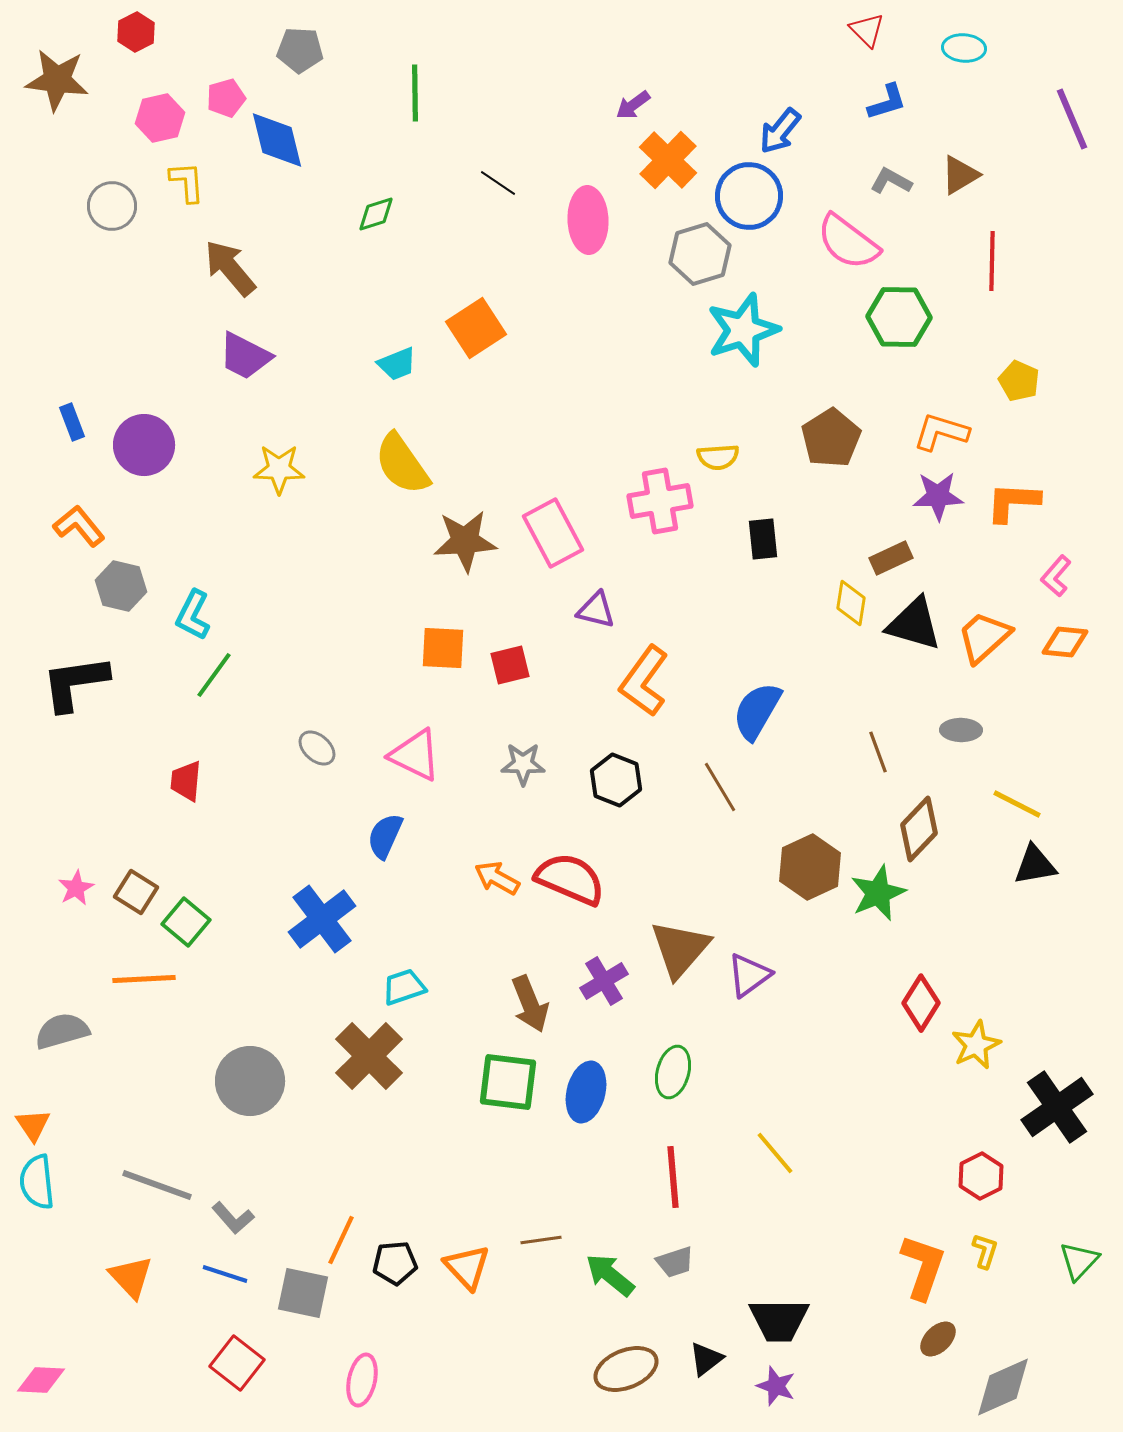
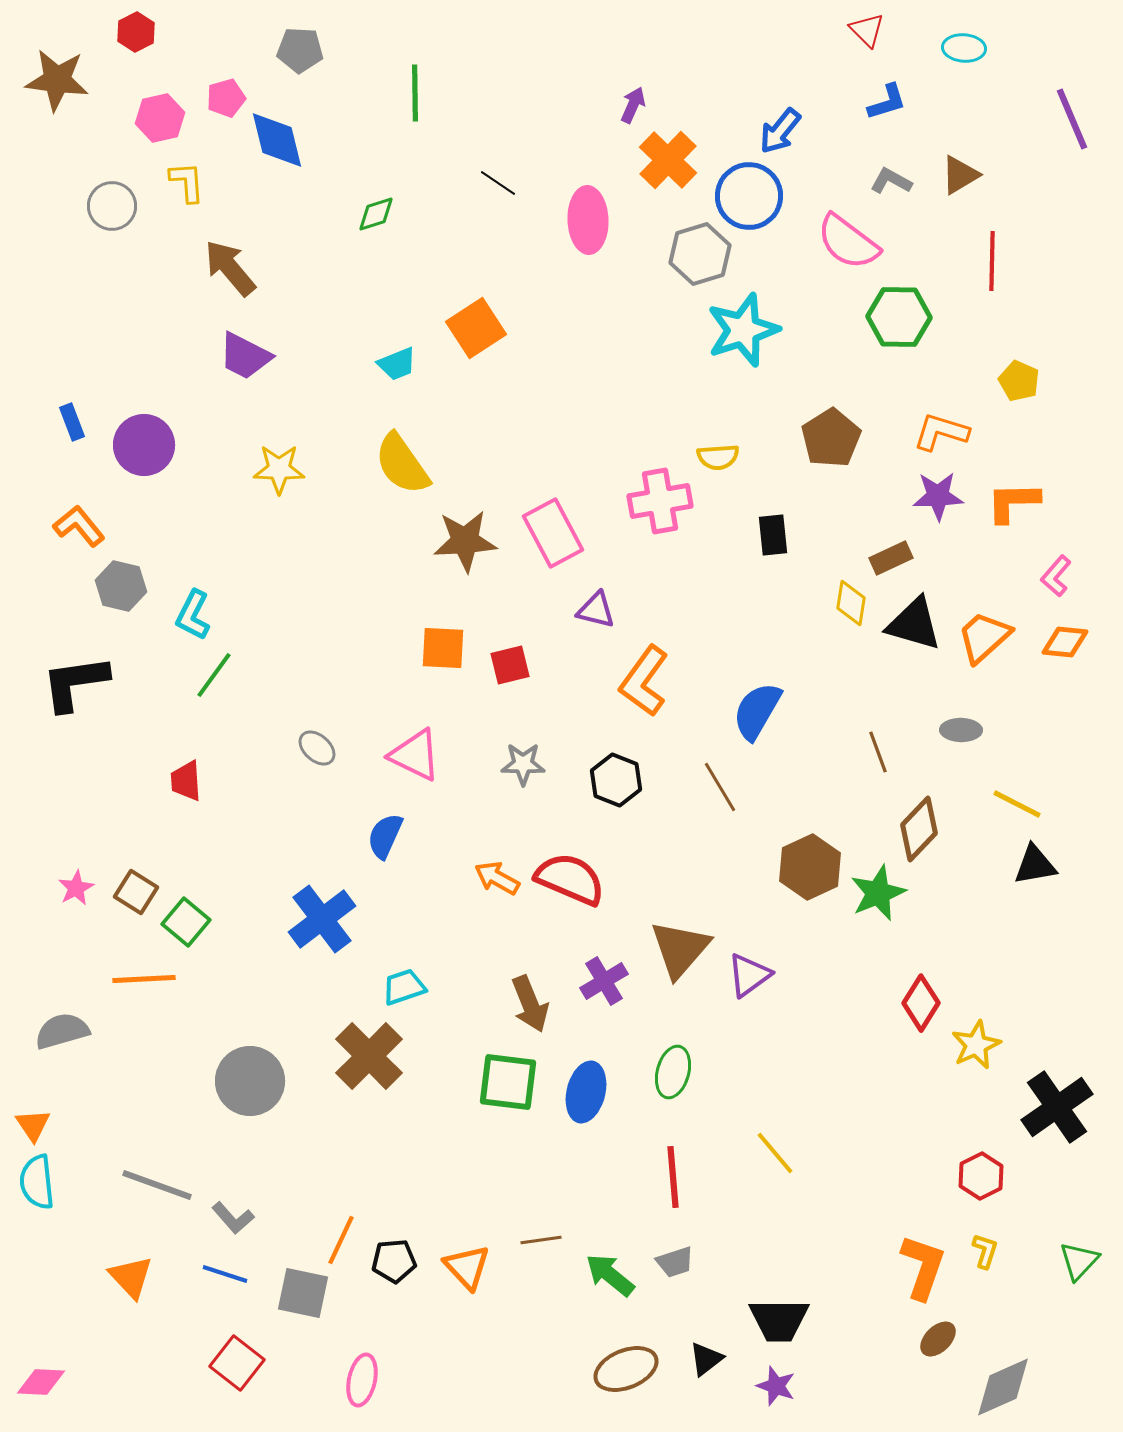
purple arrow at (633, 105): rotated 150 degrees clockwise
orange L-shape at (1013, 502): rotated 4 degrees counterclockwise
black rectangle at (763, 539): moved 10 px right, 4 px up
red trapezoid at (186, 781): rotated 9 degrees counterclockwise
black pentagon at (395, 1263): moved 1 px left, 2 px up
pink diamond at (41, 1380): moved 2 px down
